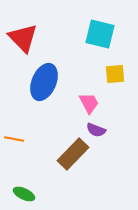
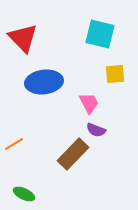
blue ellipse: rotated 60 degrees clockwise
orange line: moved 5 px down; rotated 42 degrees counterclockwise
